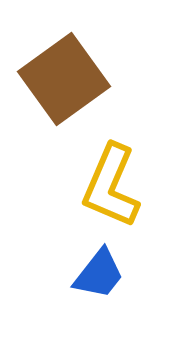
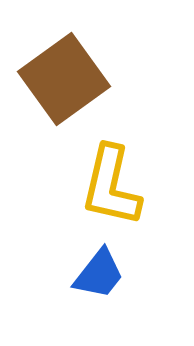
yellow L-shape: rotated 10 degrees counterclockwise
